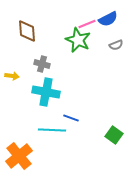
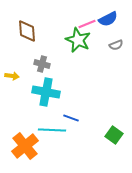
orange cross: moved 6 px right, 10 px up
